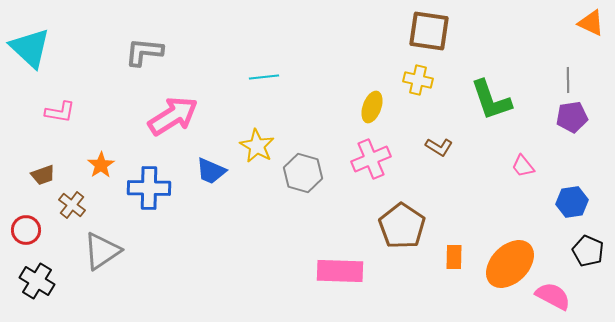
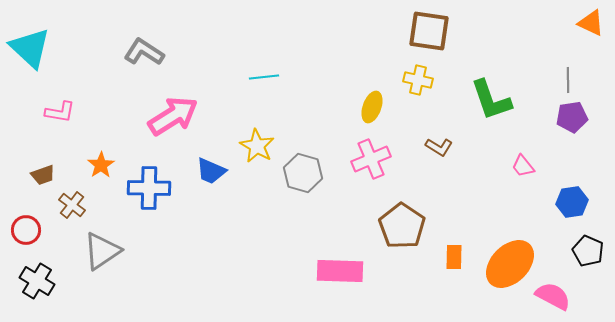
gray L-shape: rotated 27 degrees clockwise
